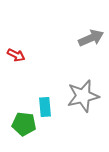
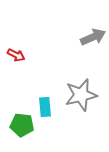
gray arrow: moved 2 px right, 1 px up
gray star: moved 2 px left, 1 px up
green pentagon: moved 2 px left, 1 px down
